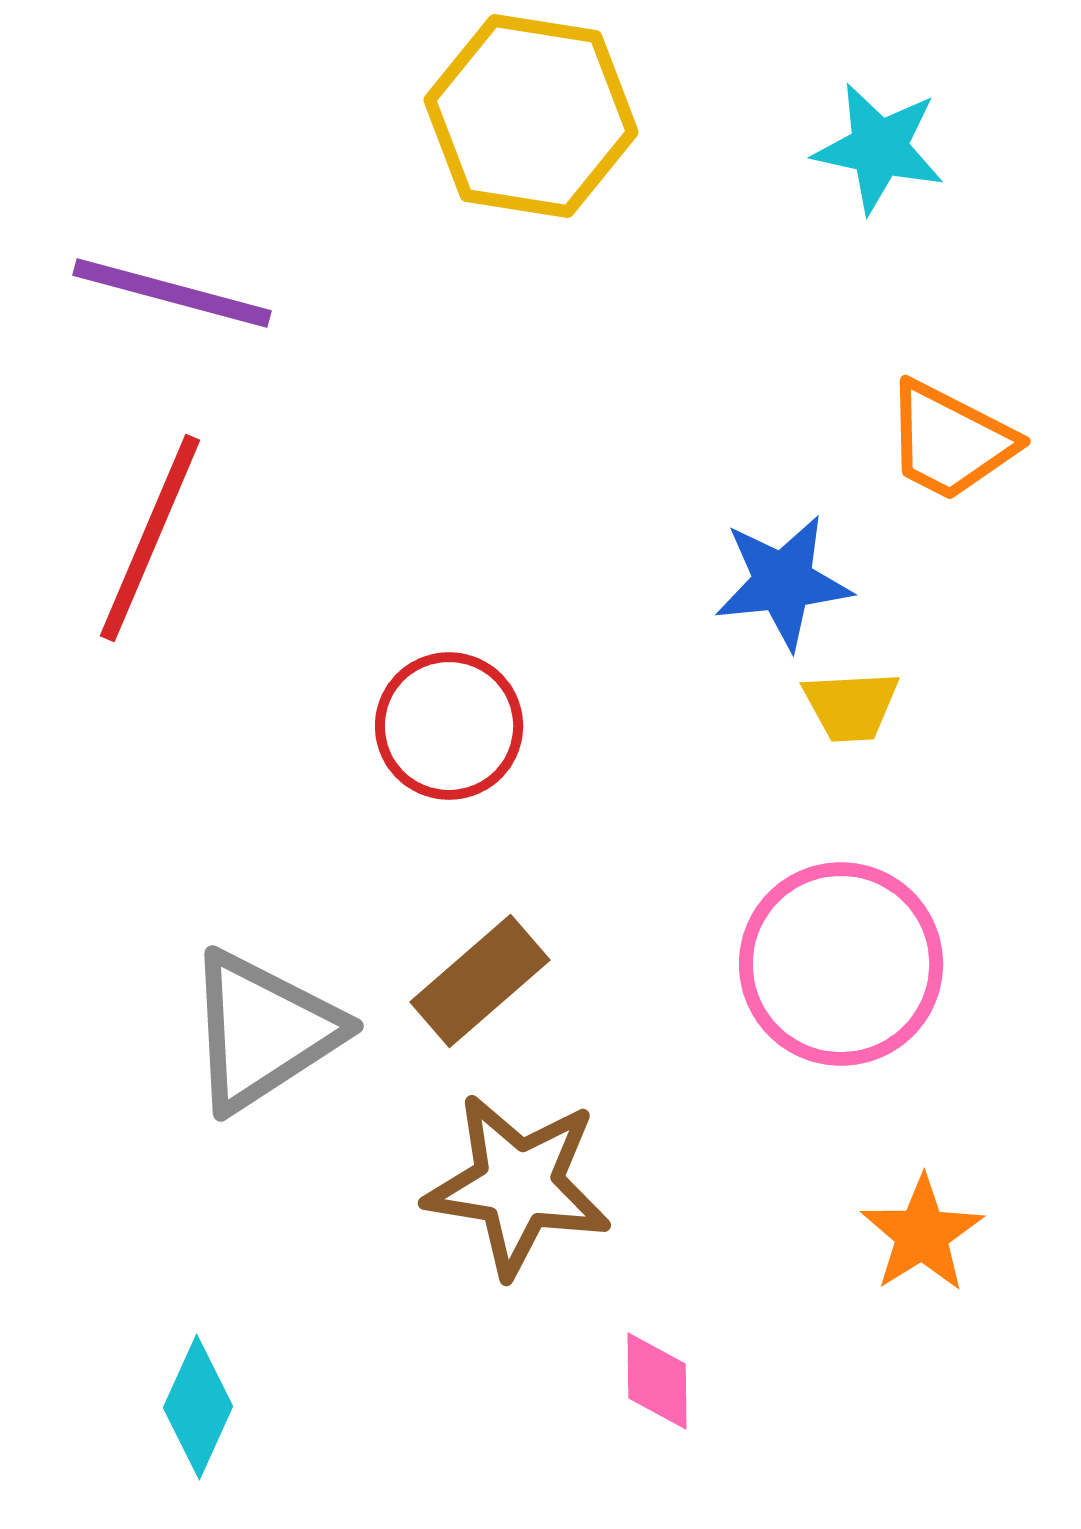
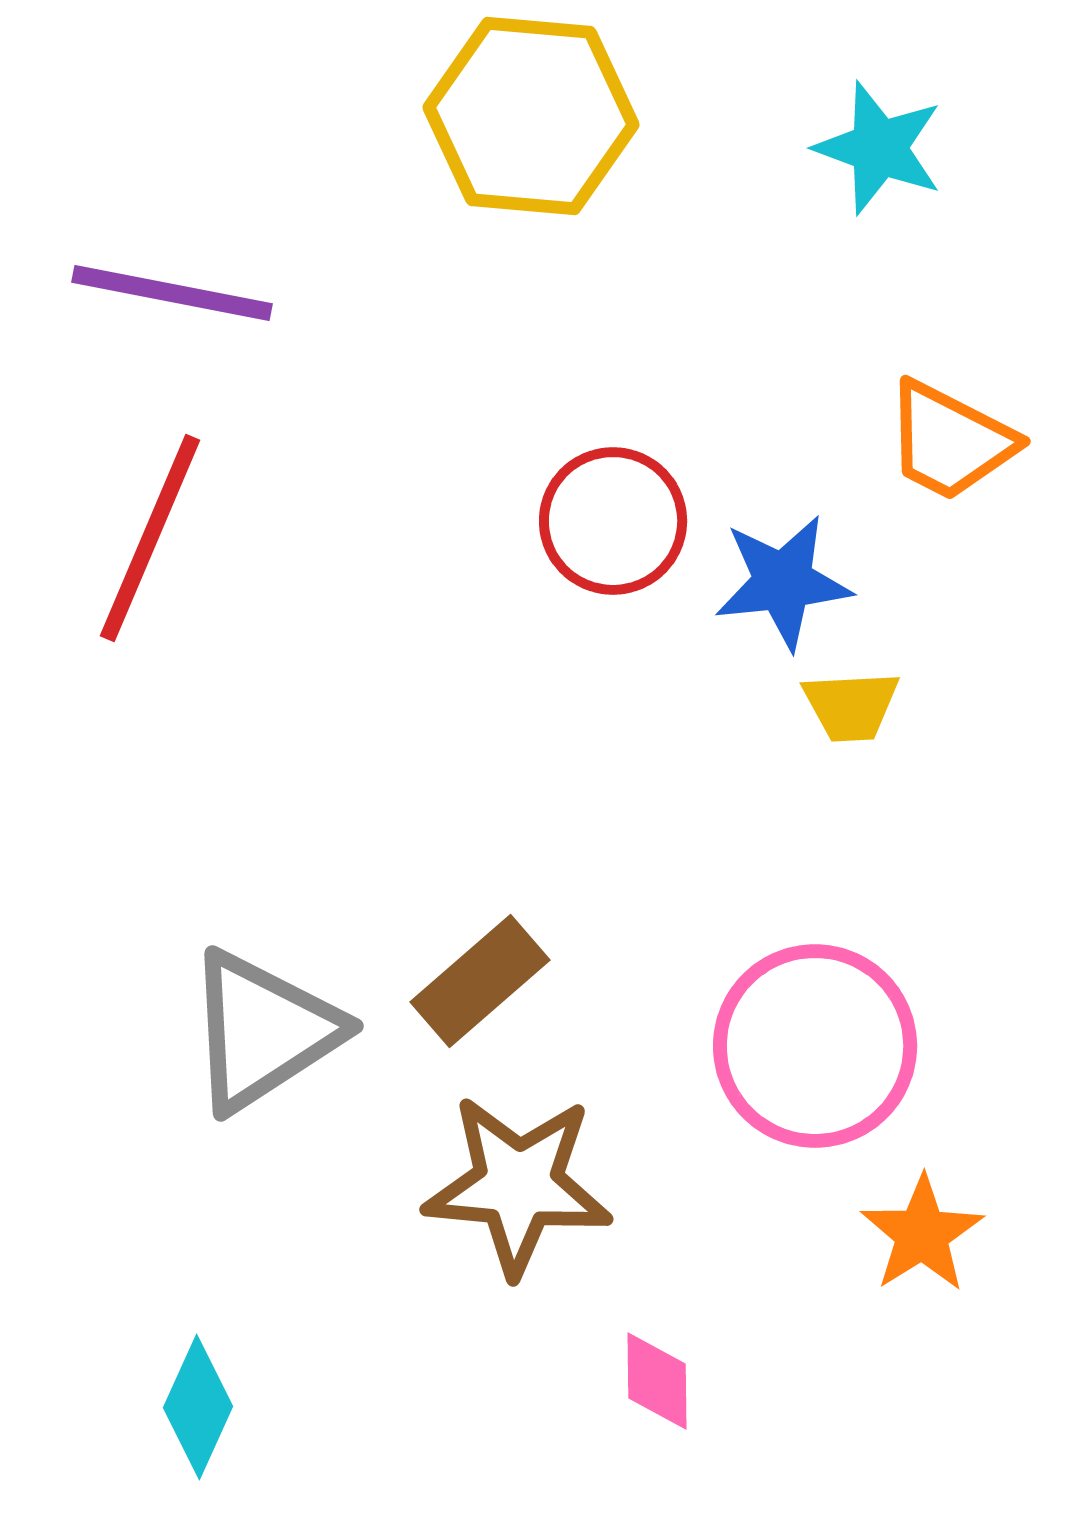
yellow hexagon: rotated 4 degrees counterclockwise
cyan star: rotated 8 degrees clockwise
purple line: rotated 4 degrees counterclockwise
red circle: moved 164 px right, 205 px up
pink circle: moved 26 px left, 82 px down
brown star: rotated 4 degrees counterclockwise
